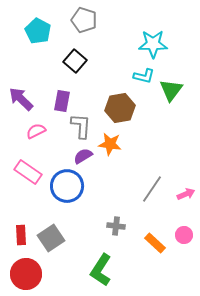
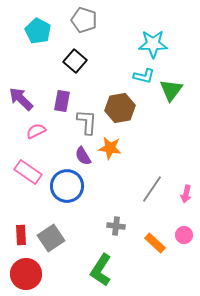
gray L-shape: moved 6 px right, 4 px up
orange star: moved 4 px down
purple semicircle: rotated 90 degrees counterclockwise
pink arrow: rotated 126 degrees clockwise
